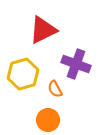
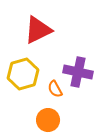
red triangle: moved 5 px left
purple cross: moved 2 px right, 8 px down; rotated 8 degrees counterclockwise
